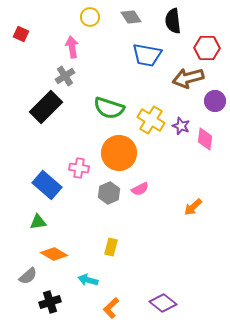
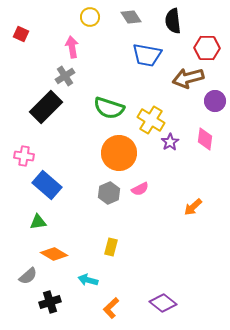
purple star: moved 11 px left, 16 px down; rotated 18 degrees clockwise
pink cross: moved 55 px left, 12 px up
